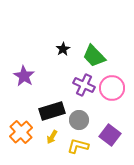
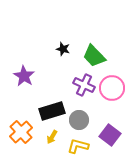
black star: rotated 24 degrees counterclockwise
